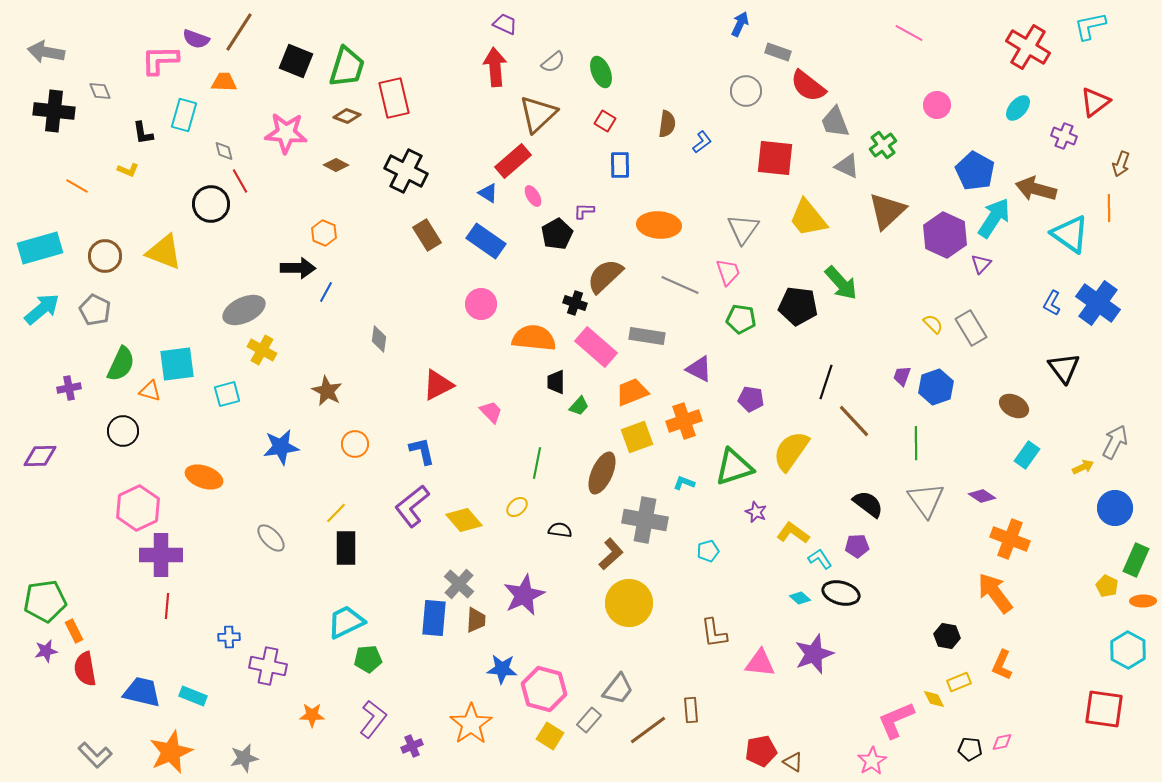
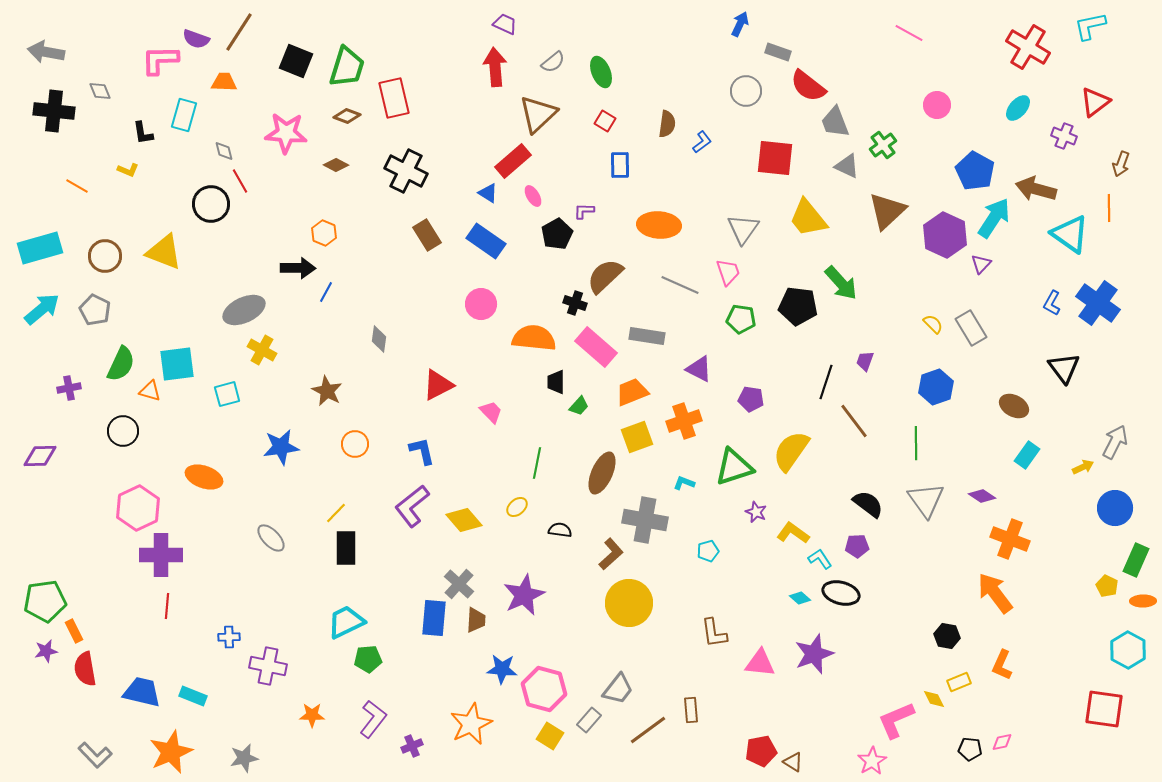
purple trapezoid at (902, 376): moved 37 px left, 15 px up
brown line at (854, 421): rotated 6 degrees clockwise
orange star at (471, 724): rotated 9 degrees clockwise
